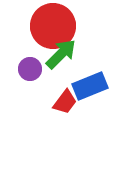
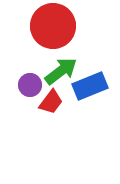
green arrow: moved 17 px down; rotated 8 degrees clockwise
purple circle: moved 16 px down
red trapezoid: moved 14 px left
